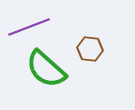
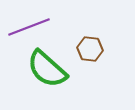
green semicircle: moved 1 px right
